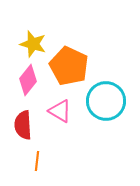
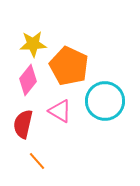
yellow star: rotated 20 degrees counterclockwise
cyan circle: moved 1 px left
red semicircle: moved 1 px up; rotated 16 degrees clockwise
orange line: rotated 48 degrees counterclockwise
